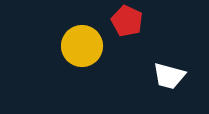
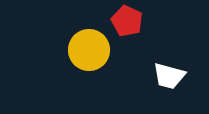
yellow circle: moved 7 px right, 4 px down
